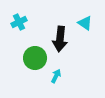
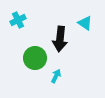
cyan cross: moved 1 px left, 2 px up
